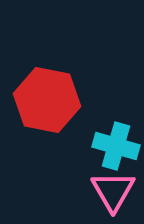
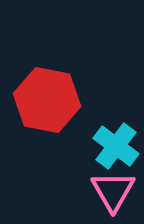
cyan cross: rotated 21 degrees clockwise
